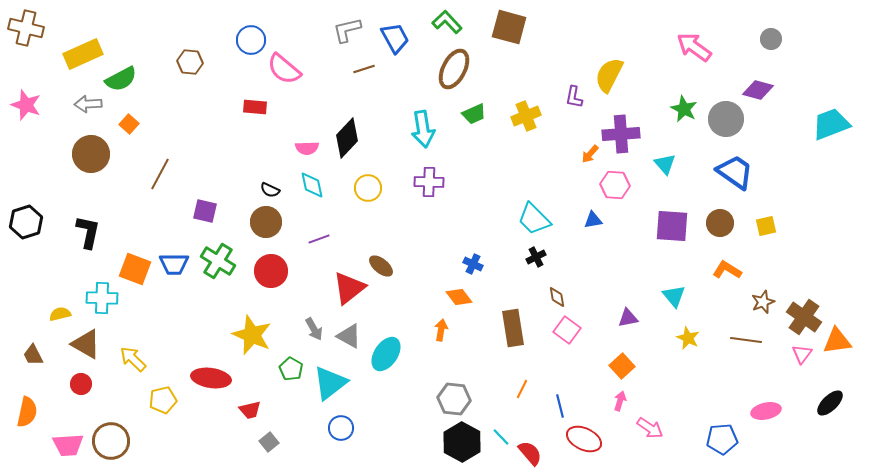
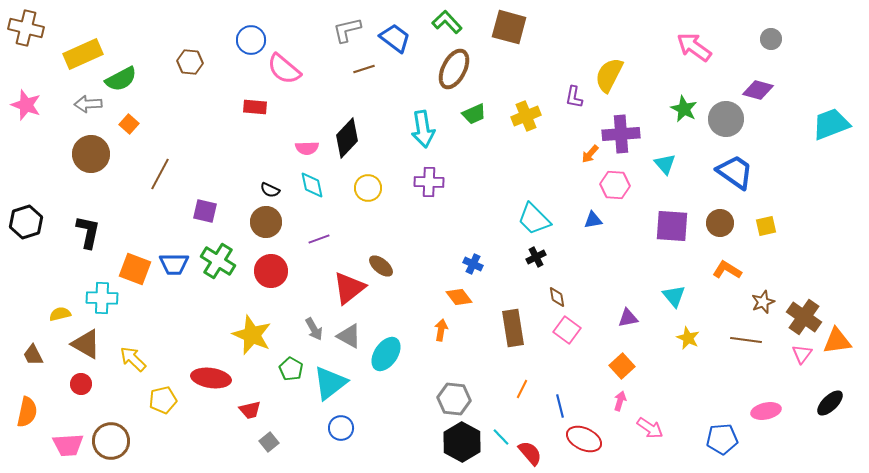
blue trapezoid at (395, 38): rotated 24 degrees counterclockwise
